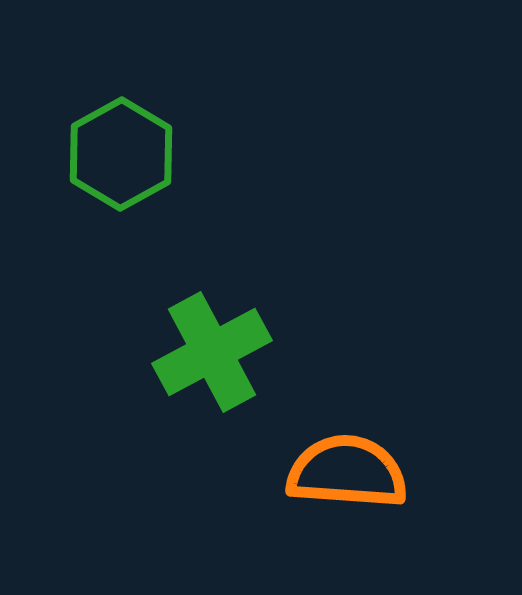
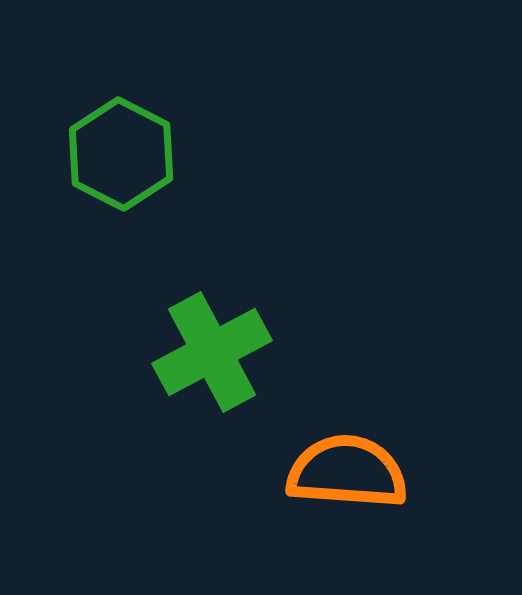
green hexagon: rotated 4 degrees counterclockwise
